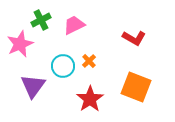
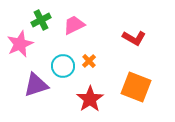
purple triangle: moved 3 px right, 1 px up; rotated 36 degrees clockwise
